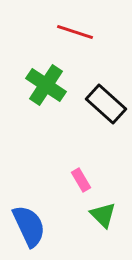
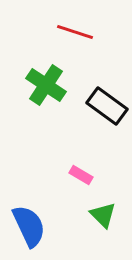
black rectangle: moved 1 px right, 2 px down; rotated 6 degrees counterclockwise
pink rectangle: moved 5 px up; rotated 30 degrees counterclockwise
